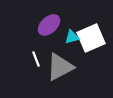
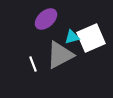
purple ellipse: moved 3 px left, 6 px up
white line: moved 3 px left, 5 px down
gray triangle: moved 12 px up
